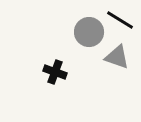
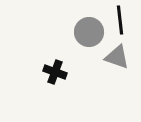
black line: rotated 52 degrees clockwise
